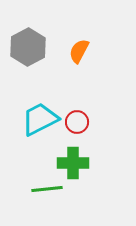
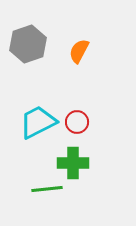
gray hexagon: moved 3 px up; rotated 9 degrees clockwise
cyan trapezoid: moved 2 px left, 3 px down
